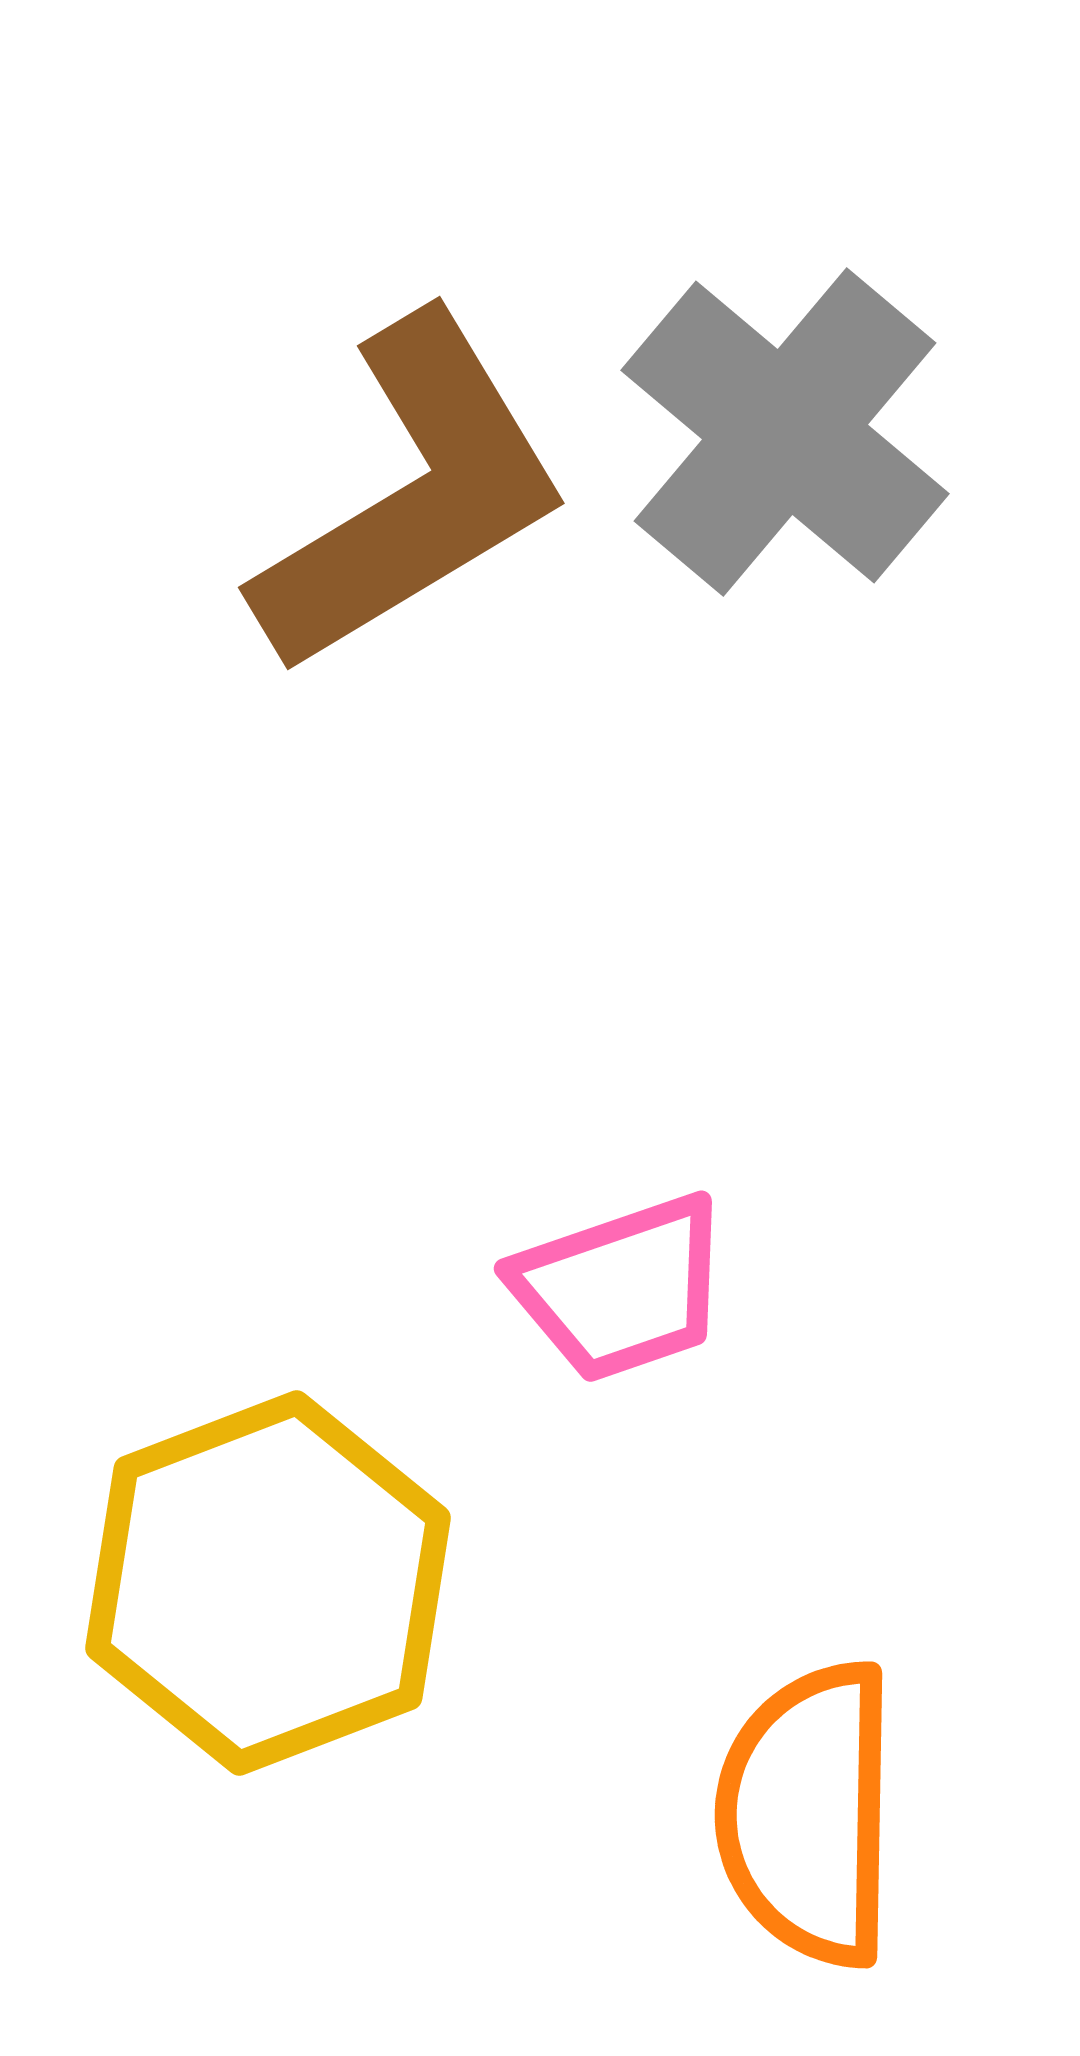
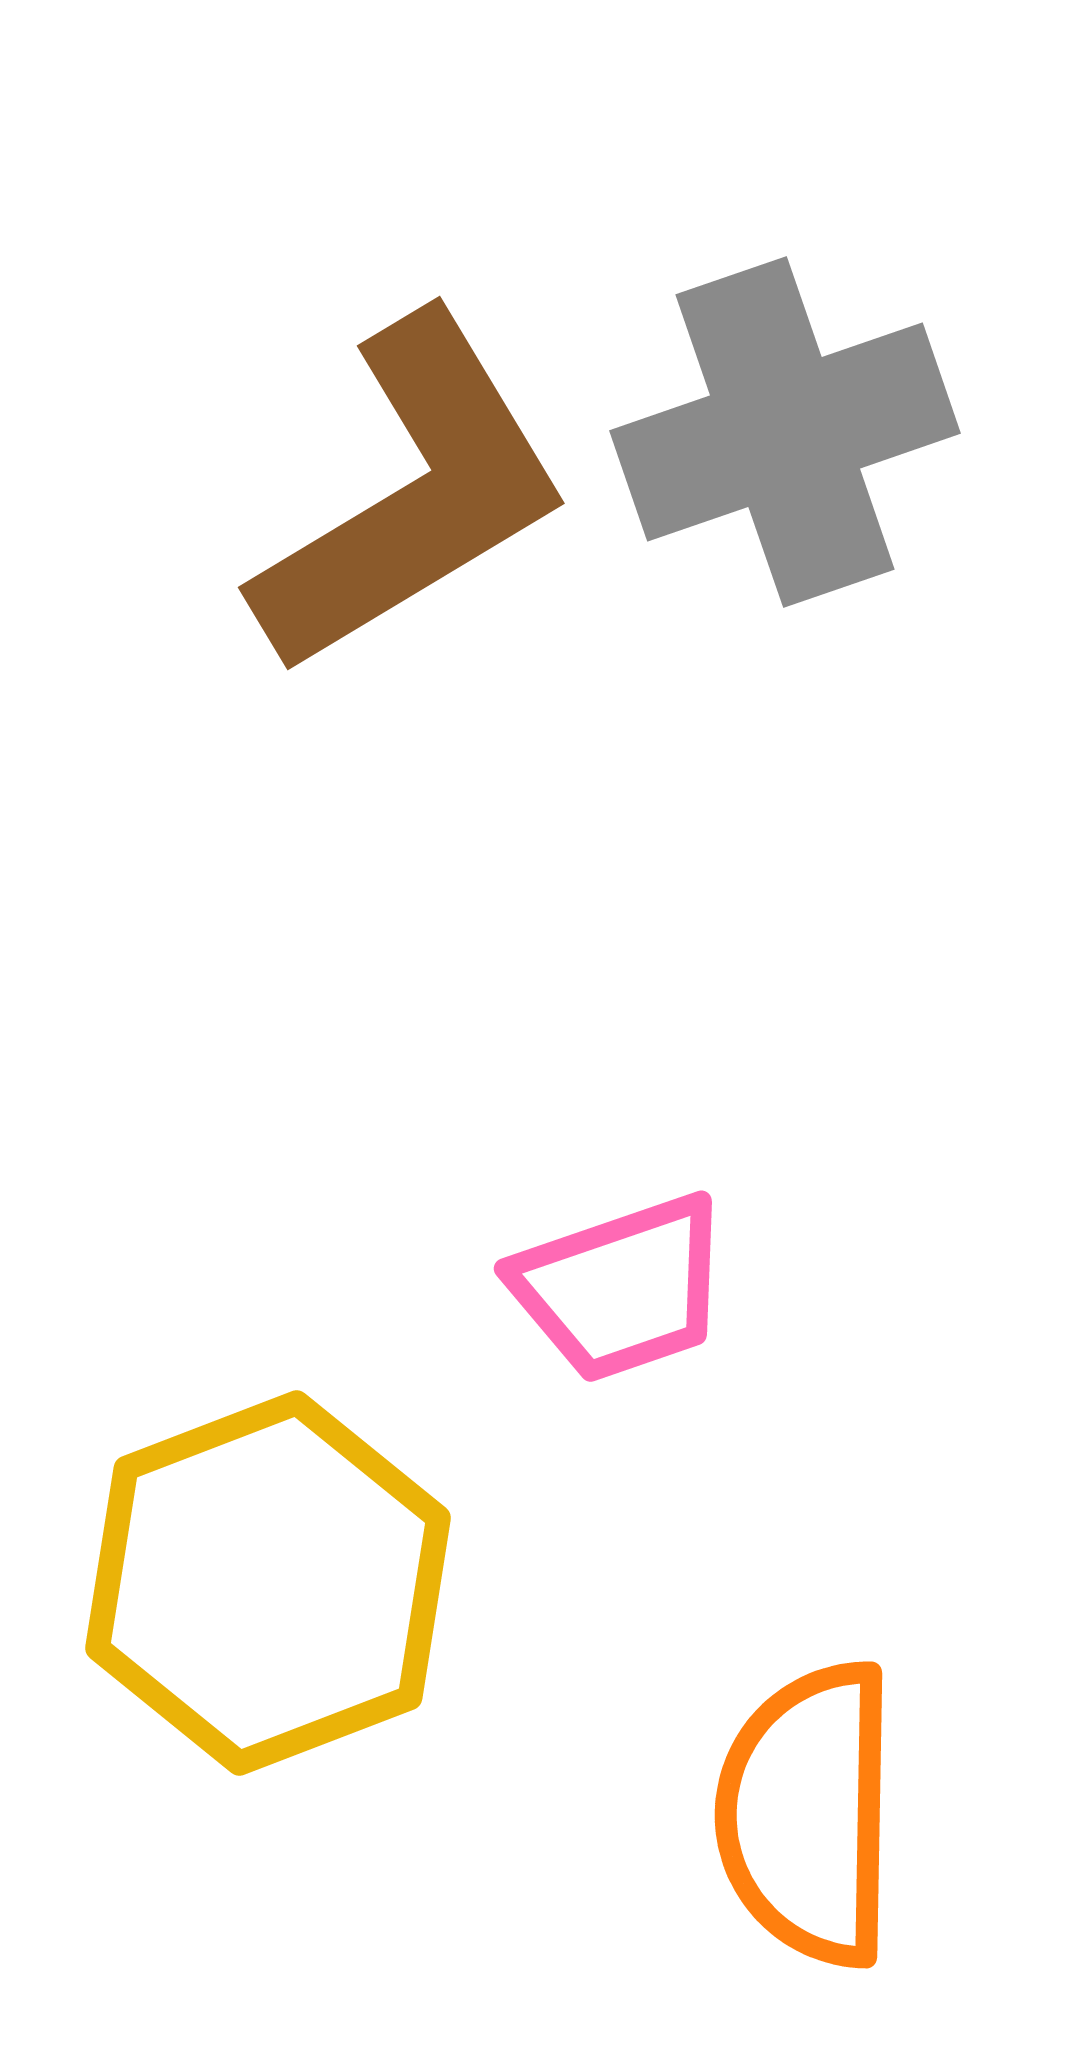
gray cross: rotated 31 degrees clockwise
